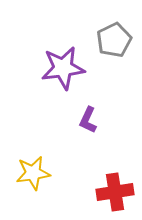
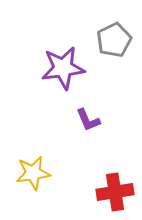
purple L-shape: rotated 48 degrees counterclockwise
